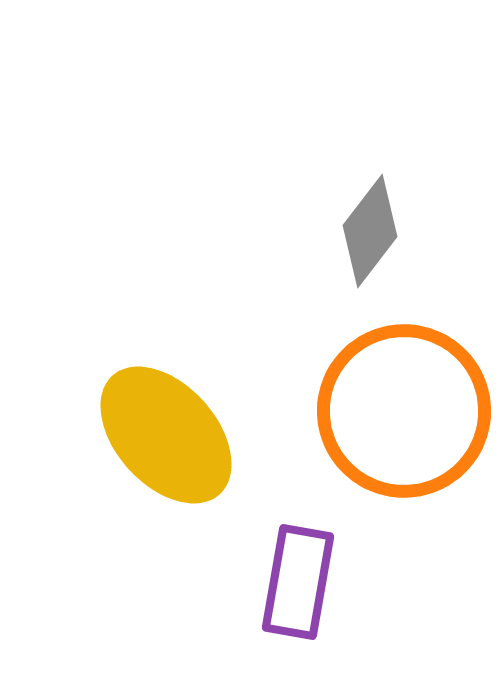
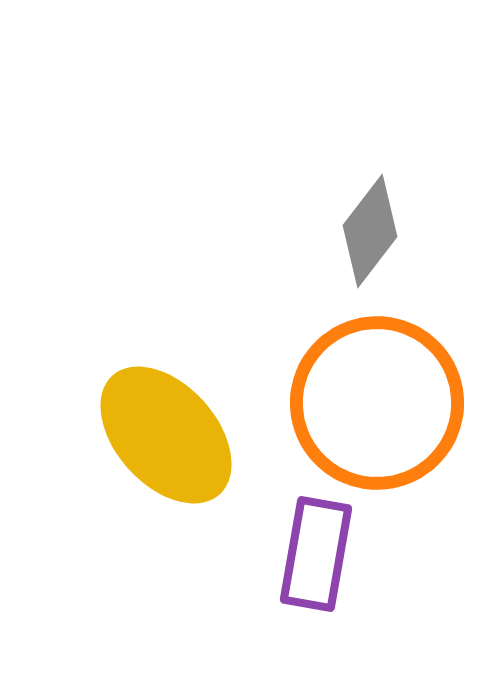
orange circle: moved 27 px left, 8 px up
purple rectangle: moved 18 px right, 28 px up
